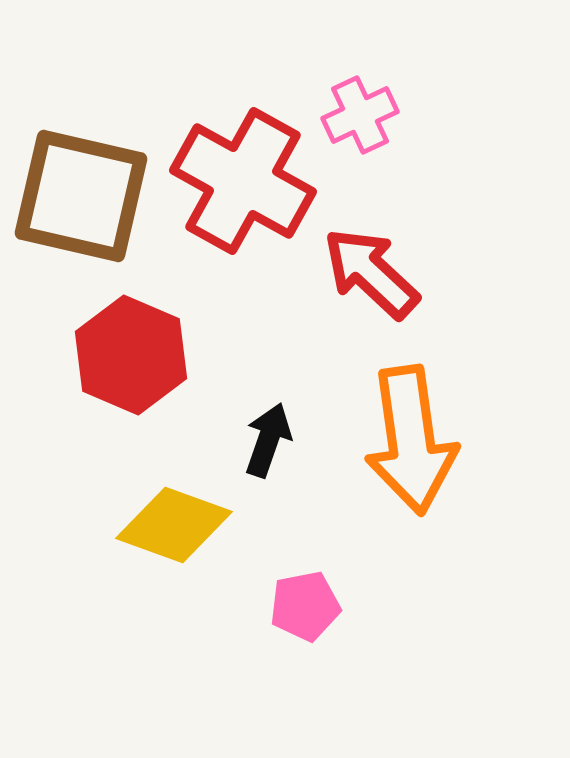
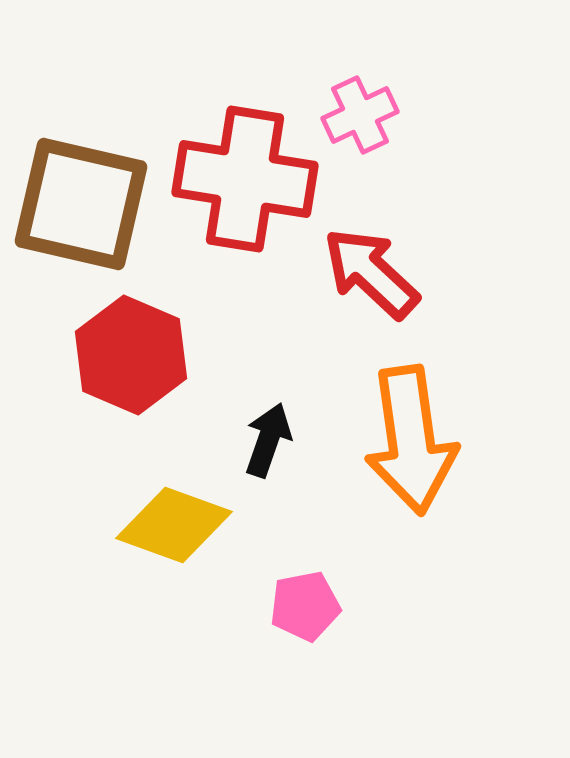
red cross: moved 2 px right, 2 px up; rotated 20 degrees counterclockwise
brown square: moved 8 px down
